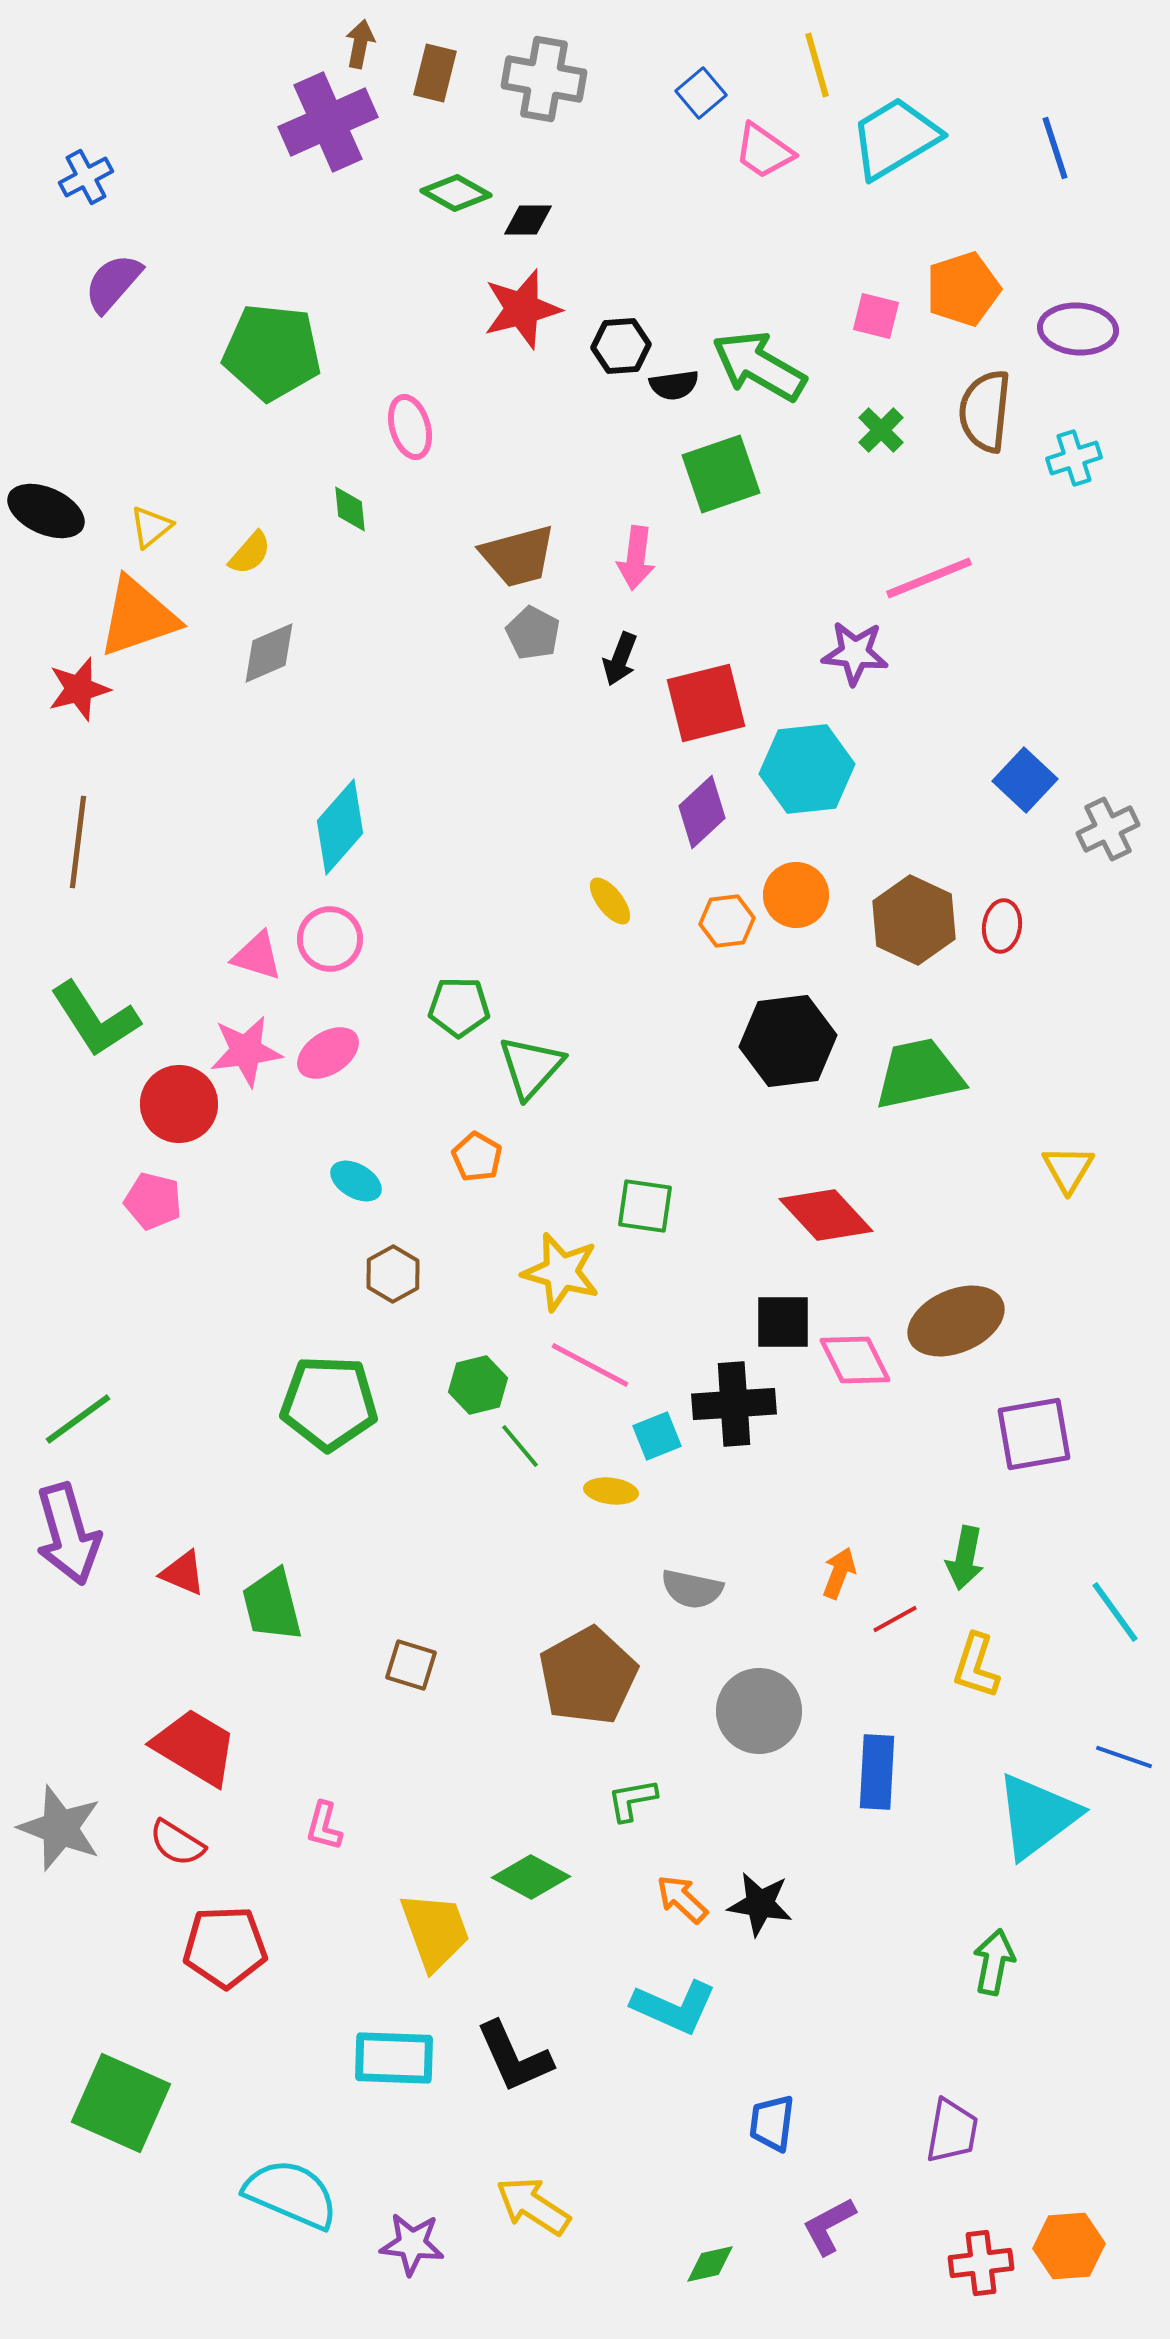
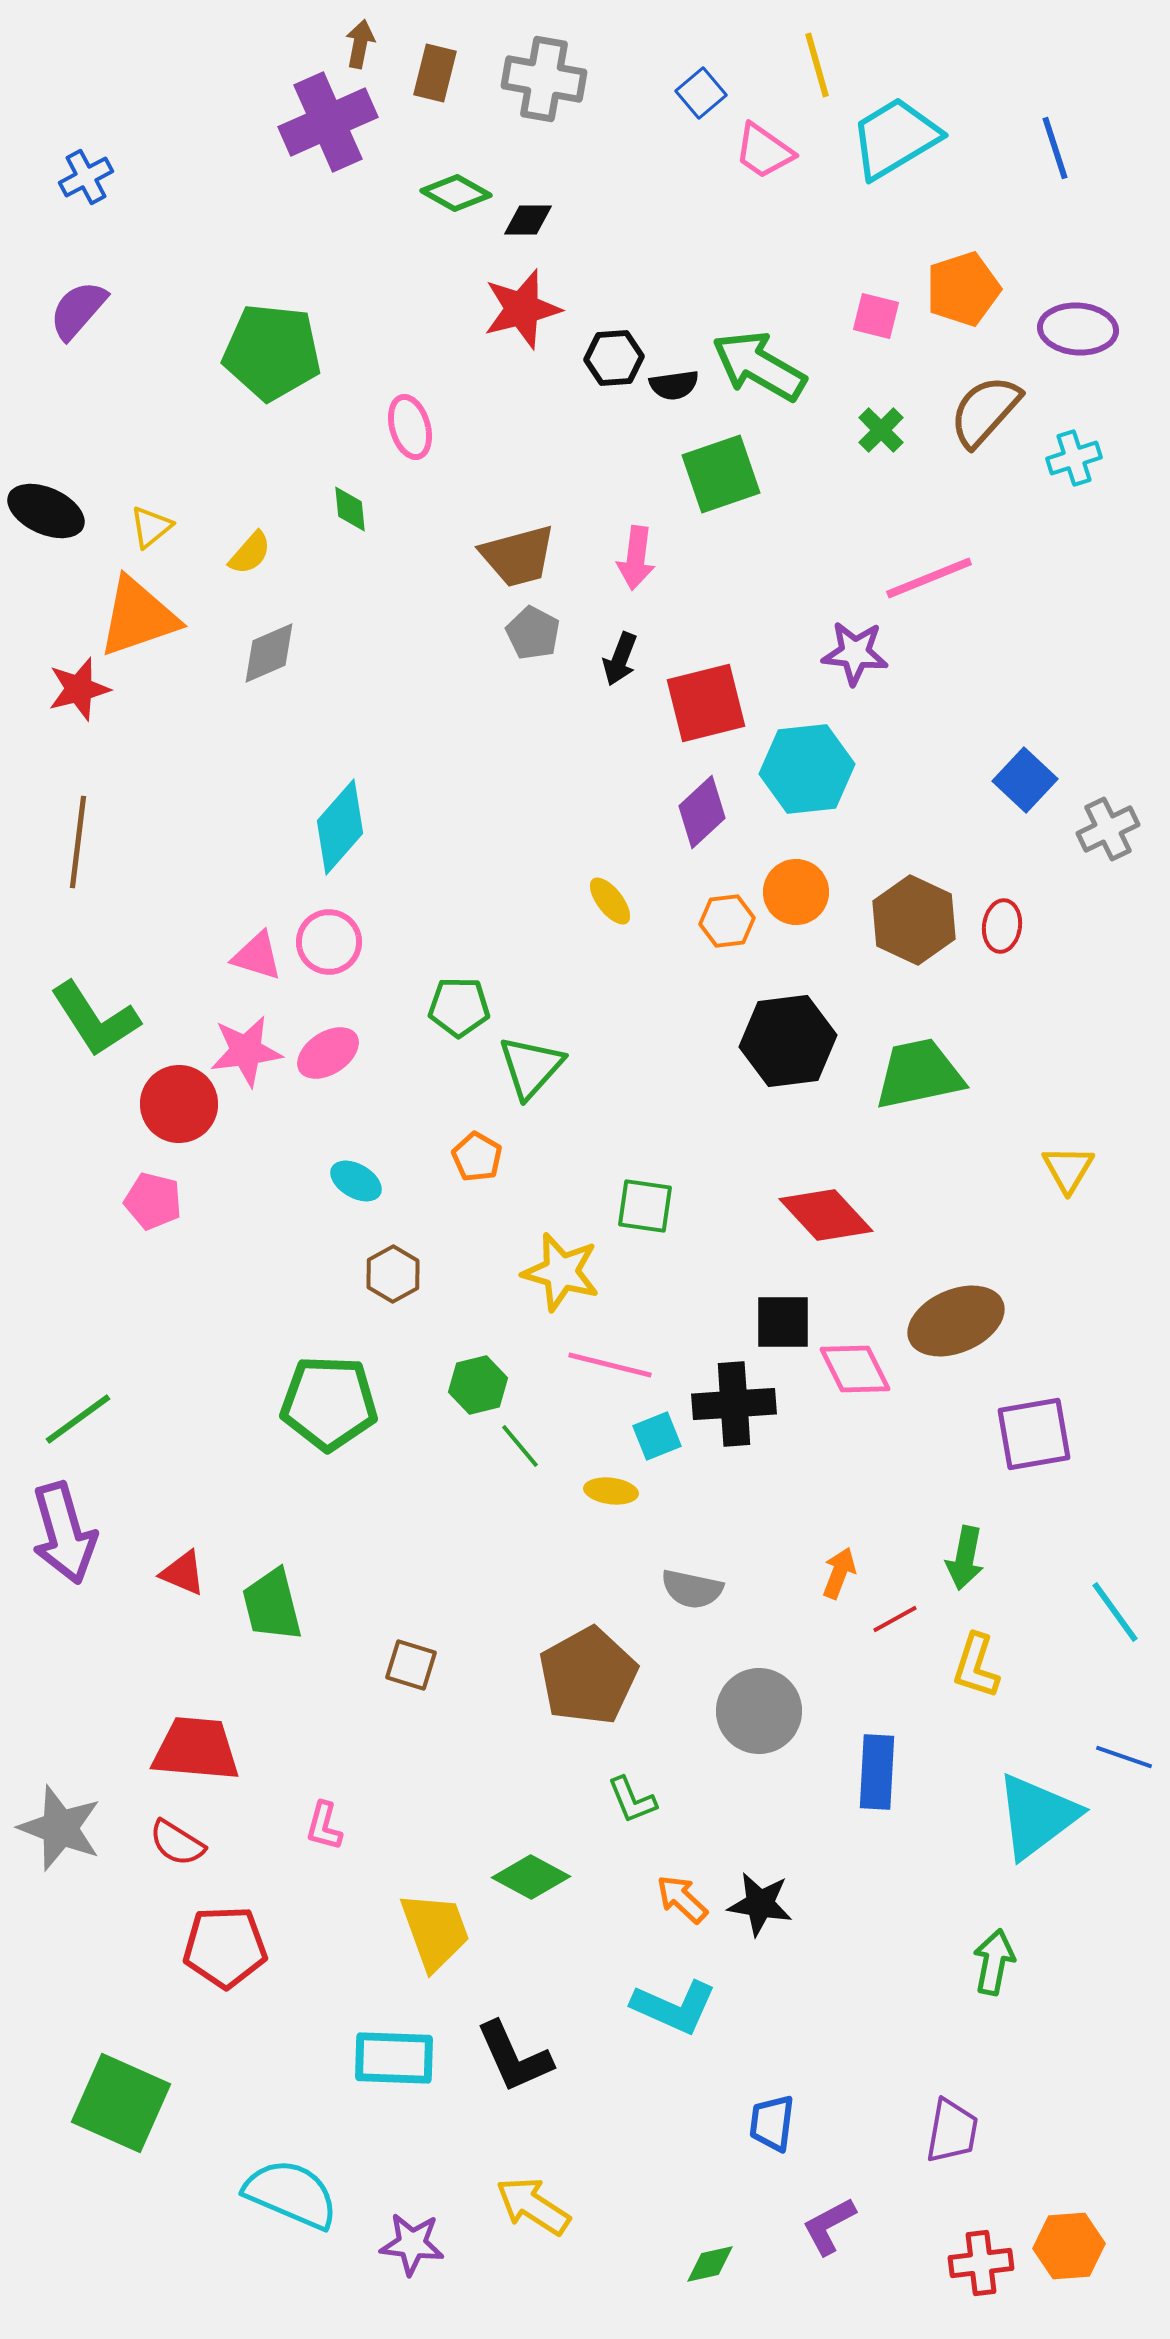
purple semicircle at (113, 283): moved 35 px left, 27 px down
black hexagon at (621, 346): moved 7 px left, 12 px down
brown semicircle at (985, 411): rotated 36 degrees clockwise
orange circle at (796, 895): moved 3 px up
pink circle at (330, 939): moved 1 px left, 3 px down
pink diamond at (855, 1360): moved 9 px down
pink line at (590, 1365): moved 20 px right; rotated 14 degrees counterclockwise
purple arrow at (68, 1534): moved 4 px left, 1 px up
red trapezoid at (195, 1747): moved 1 px right, 2 px down; rotated 26 degrees counterclockwise
green L-shape at (632, 1800): rotated 102 degrees counterclockwise
